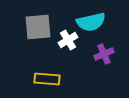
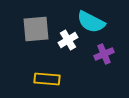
cyan semicircle: rotated 40 degrees clockwise
gray square: moved 2 px left, 2 px down
